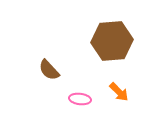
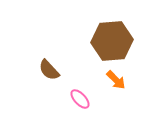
orange arrow: moved 3 px left, 12 px up
pink ellipse: rotated 40 degrees clockwise
